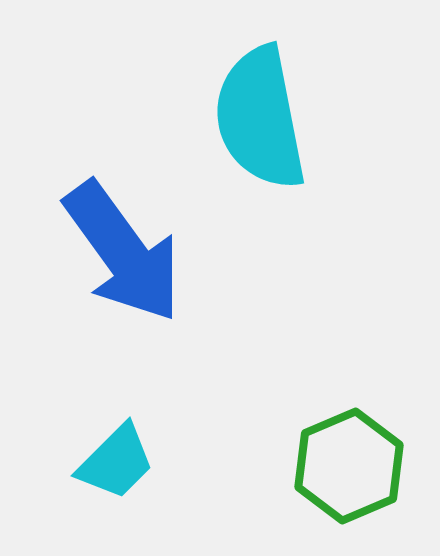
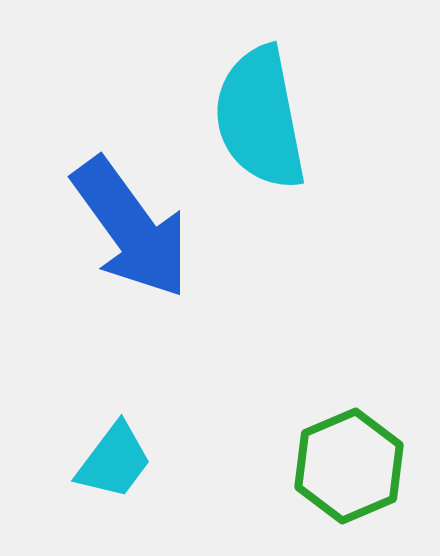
blue arrow: moved 8 px right, 24 px up
cyan trapezoid: moved 2 px left, 1 px up; rotated 8 degrees counterclockwise
